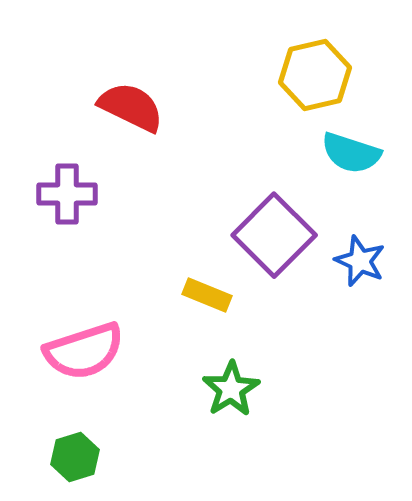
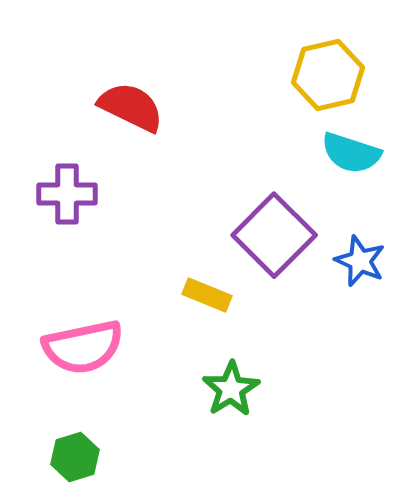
yellow hexagon: moved 13 px right
pink semicircle: moved 1 px left, 4 px up; rotated 6 degrees clockwise
